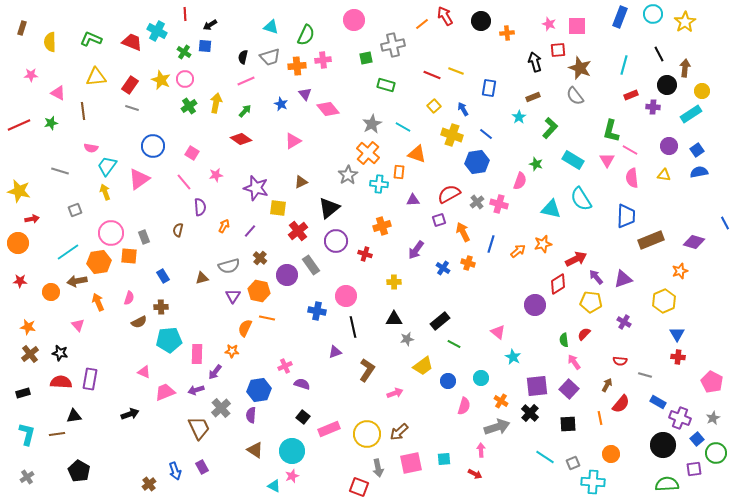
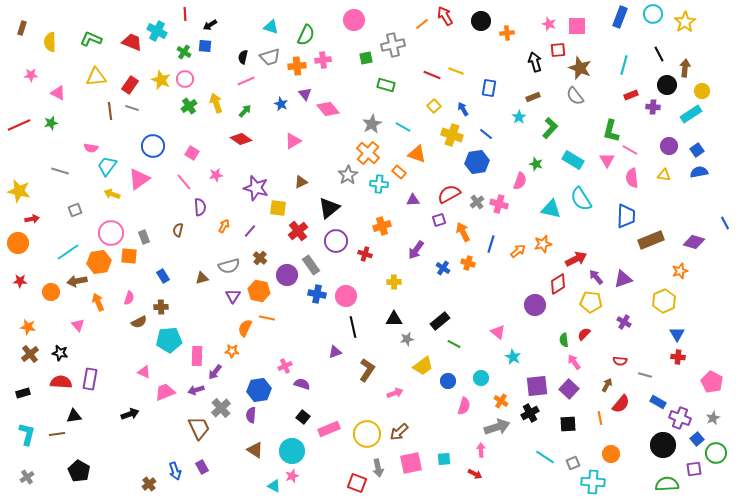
yellow arrow at (216, 103): rotated 30 degrees counterclockwise
brown line at (83, 111): moved 27 px right
orange rectangle at (399, 172): rotated 56 degrees counterclockwise
yellow arrow at (105, 192): moved 7 px right, 2 px down; rotated 49 degrees counterclockwise
blue cross at (317, 311): moved 17 px up
pink rectangle at (197, 354): moved 2 px down
black cross at (530, 413): rotated 18 degrees clockwise
red square at (359, 487): moved 2 px left, 4 px up
